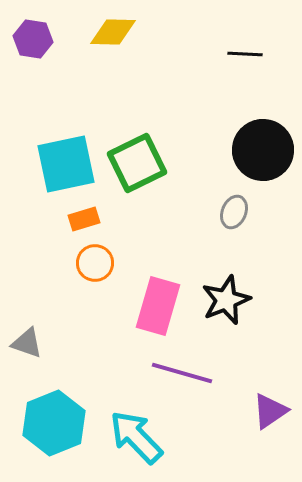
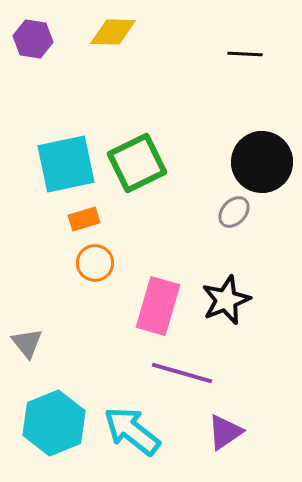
black circle: moved 1 px left, 12 px down
gray ellipse: rotated 20 degrees clockwise
gray triangle: rotated 32 degrees clockwise
purple triangle: moved 45 px left, 21 px down
cyan arrow: moved 4 px left, 6 px up; rotated 8 degrees counterclockwise
